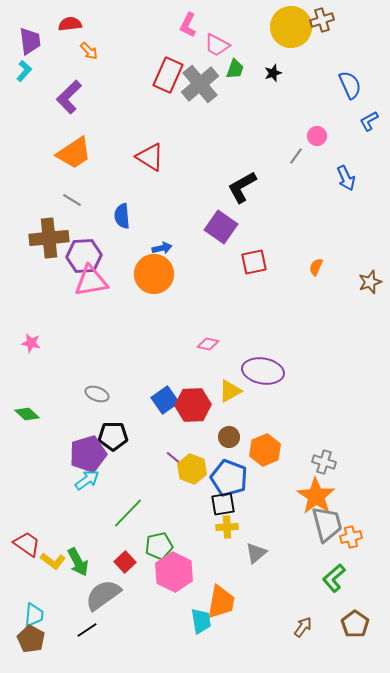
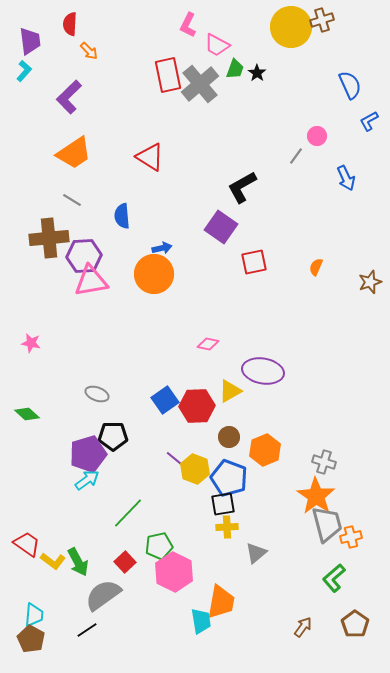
red semicircle at (70, 24): rotated 80 degrees counterclockwise
black star at (273, 73): moved 16 px left; rotated 18 degrees counterclockwise
red rectangle at (168, 75): rotated 36 degrees counterclockwise
red hexagon at (193, 405): moved 4 px right, 1 px down
yellow hexagon at (192, 469): moved 3 px right
